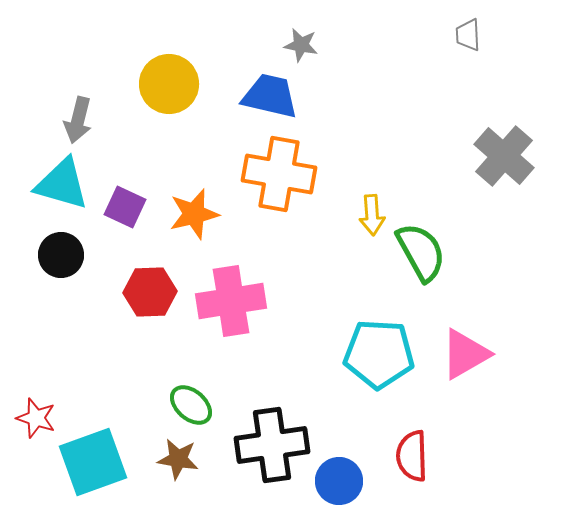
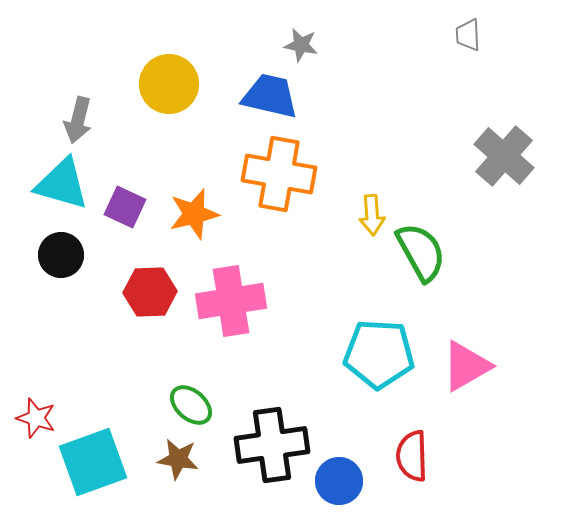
pink triangle: moved 1 px right, 12 px down
